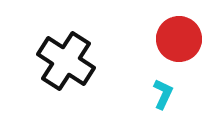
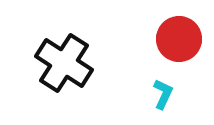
black cross: moved 2 px left, 2 px down
